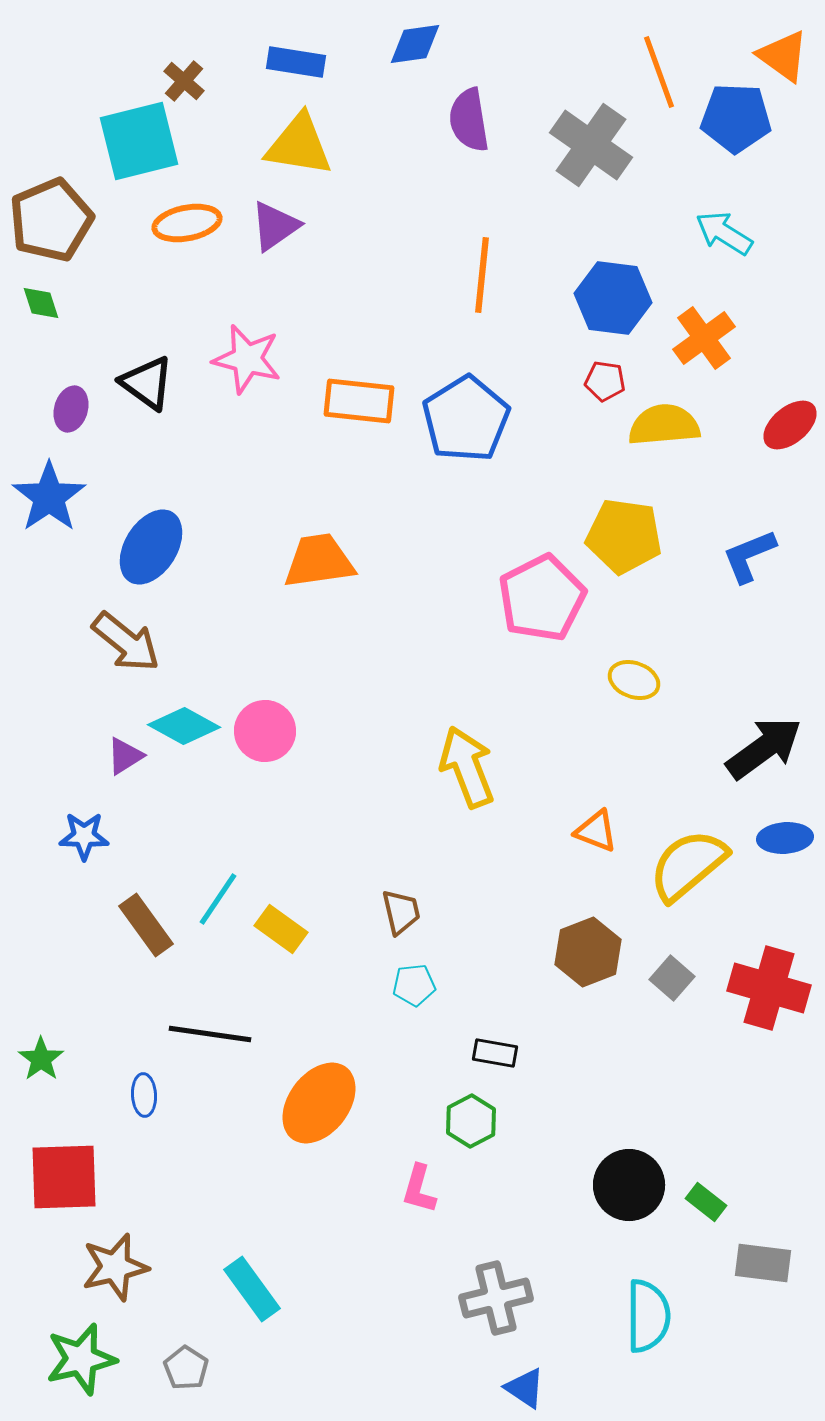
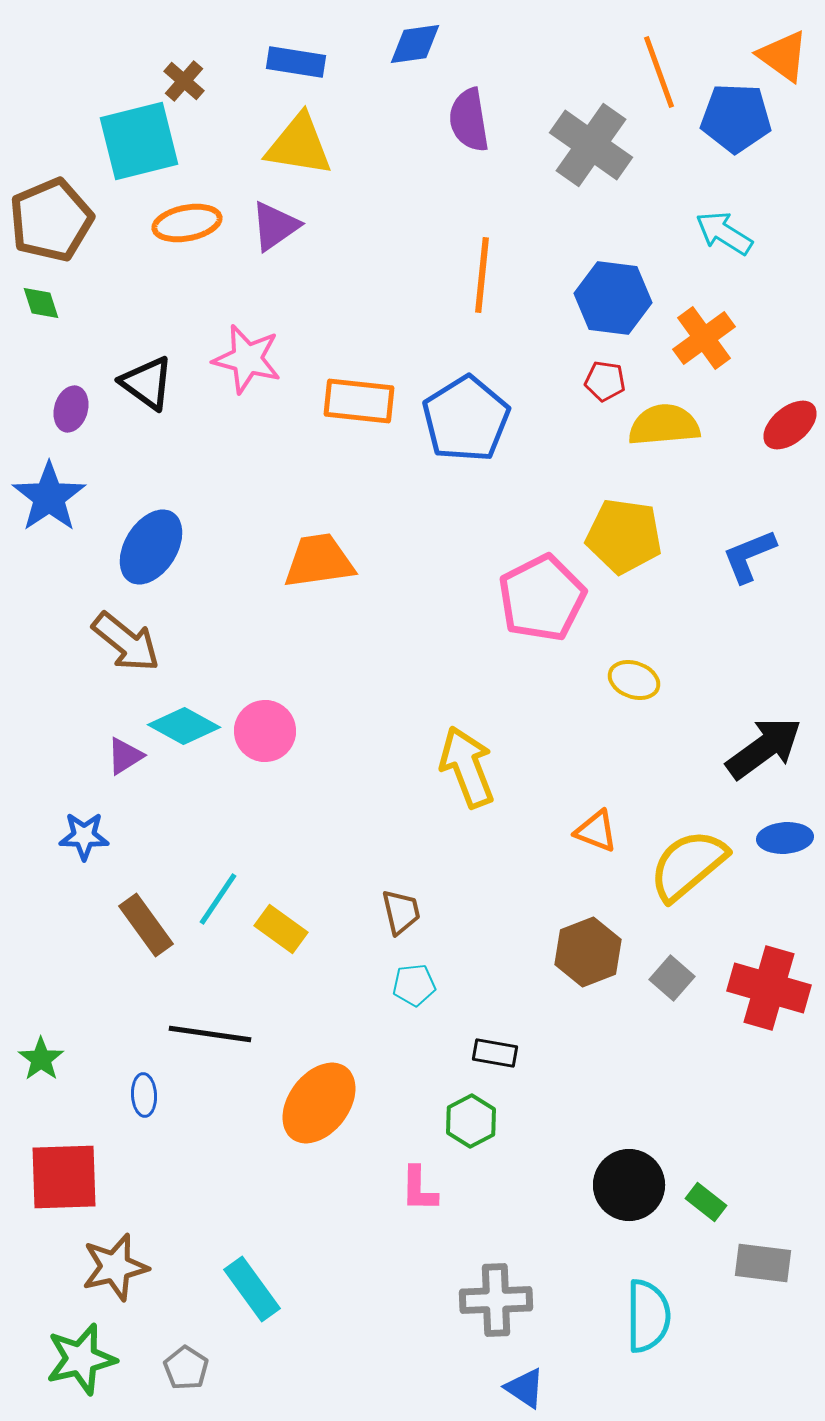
pink L-shape at (419, 1189): rotated 15 degrees counterclockwise
gray cross at (496, 1298): moved 2 px down; rotated 12 degrees clockwise
